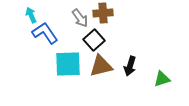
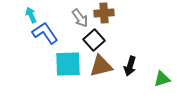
brown cross: moved 1 px right
